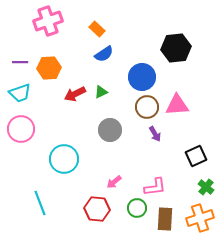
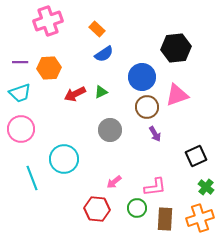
pink triangle: moved 10 px up; rotated 15 degrees counterclockwise
cyan line: moved 8 px left, 25 px up
